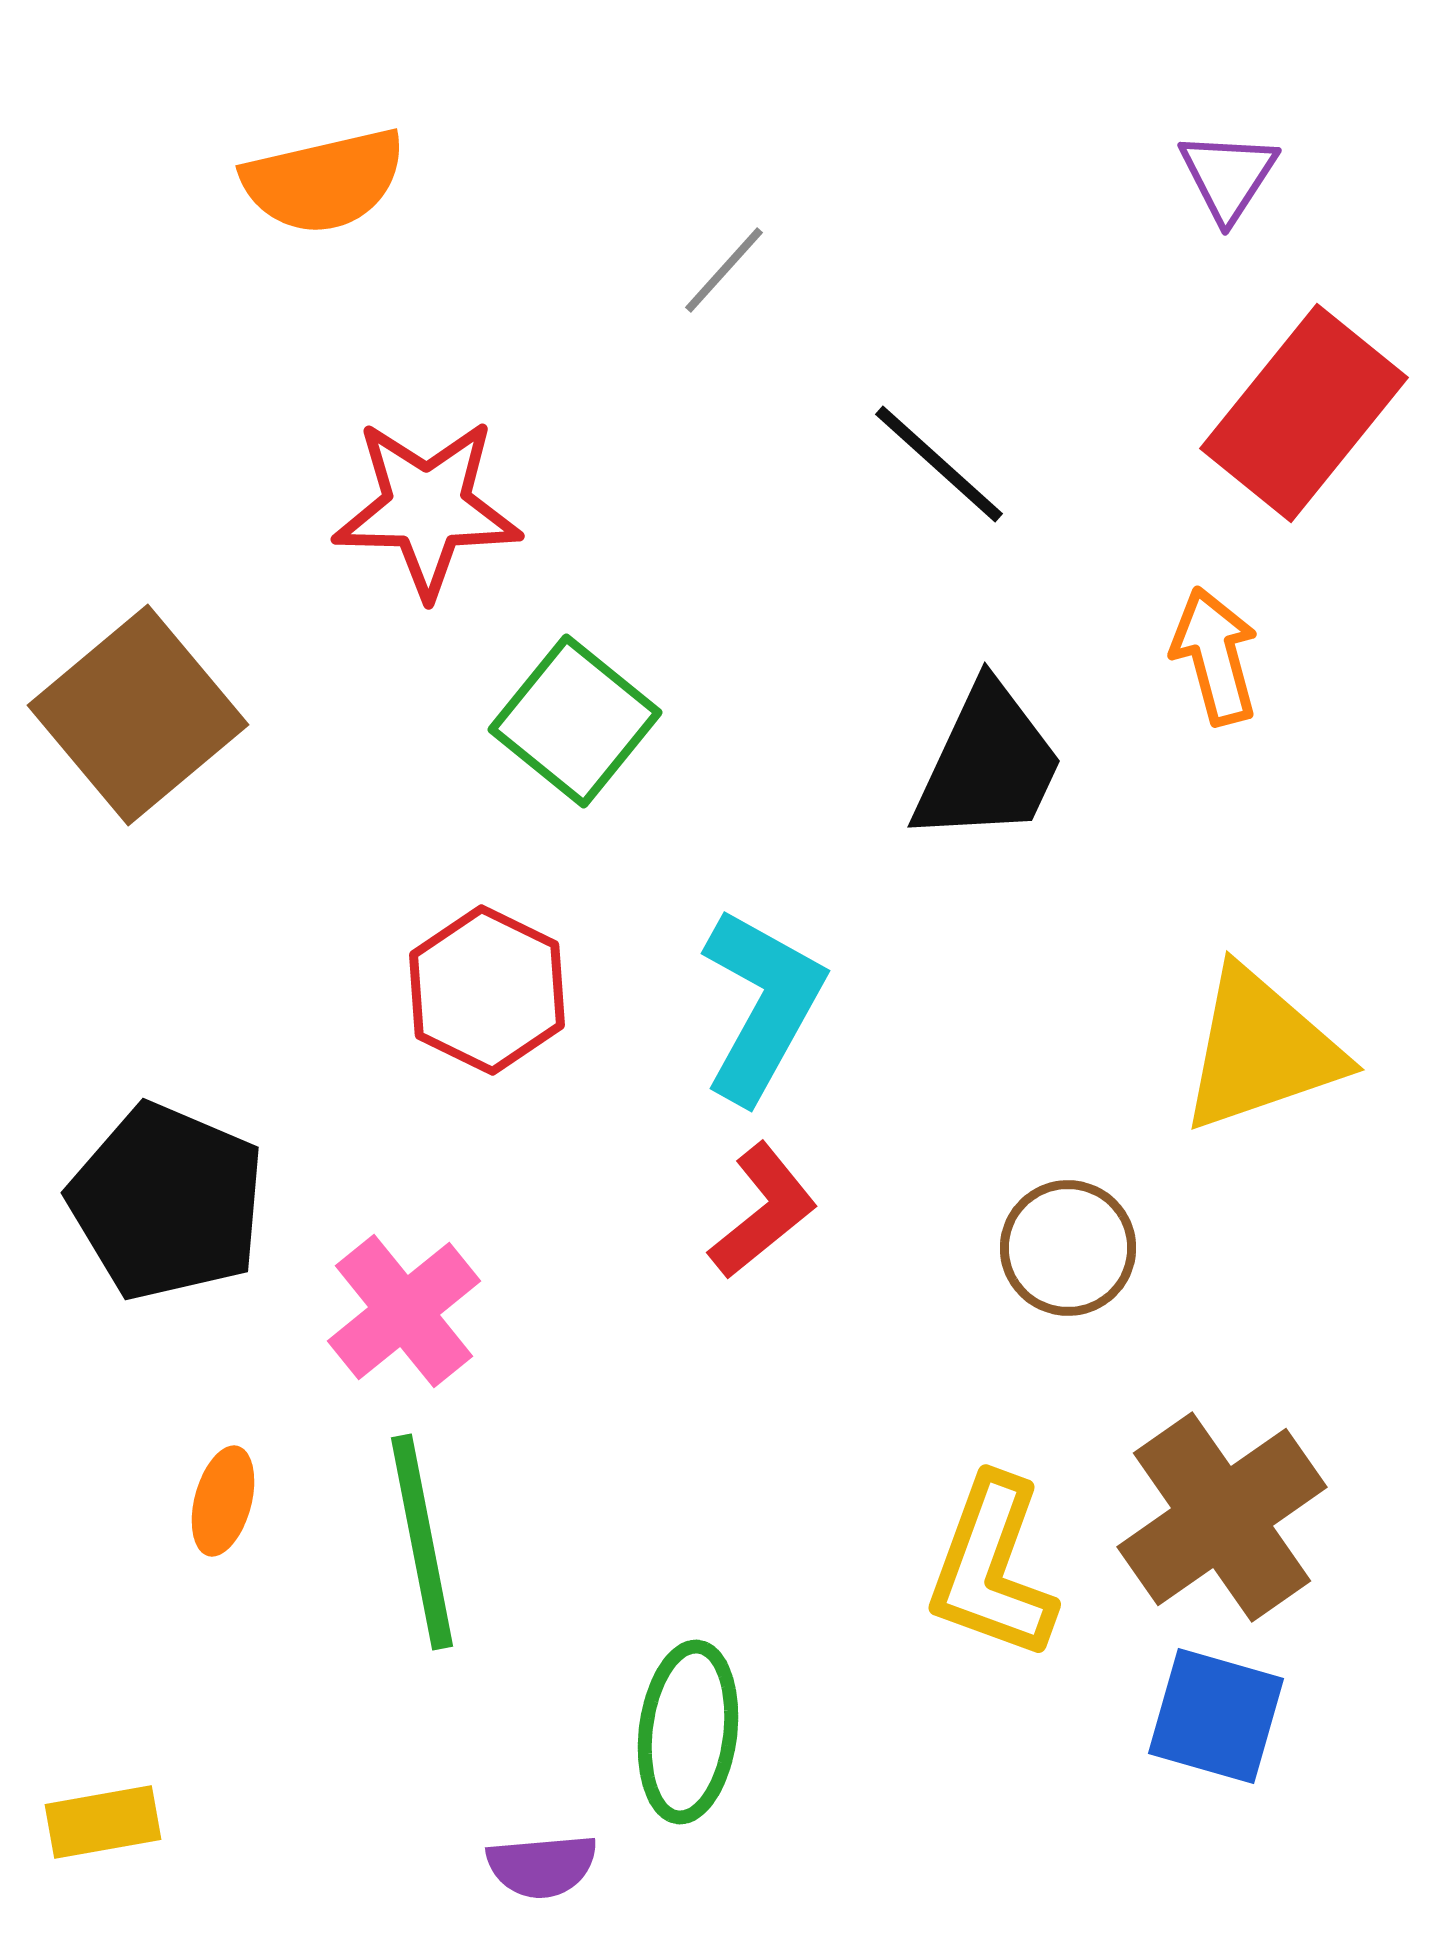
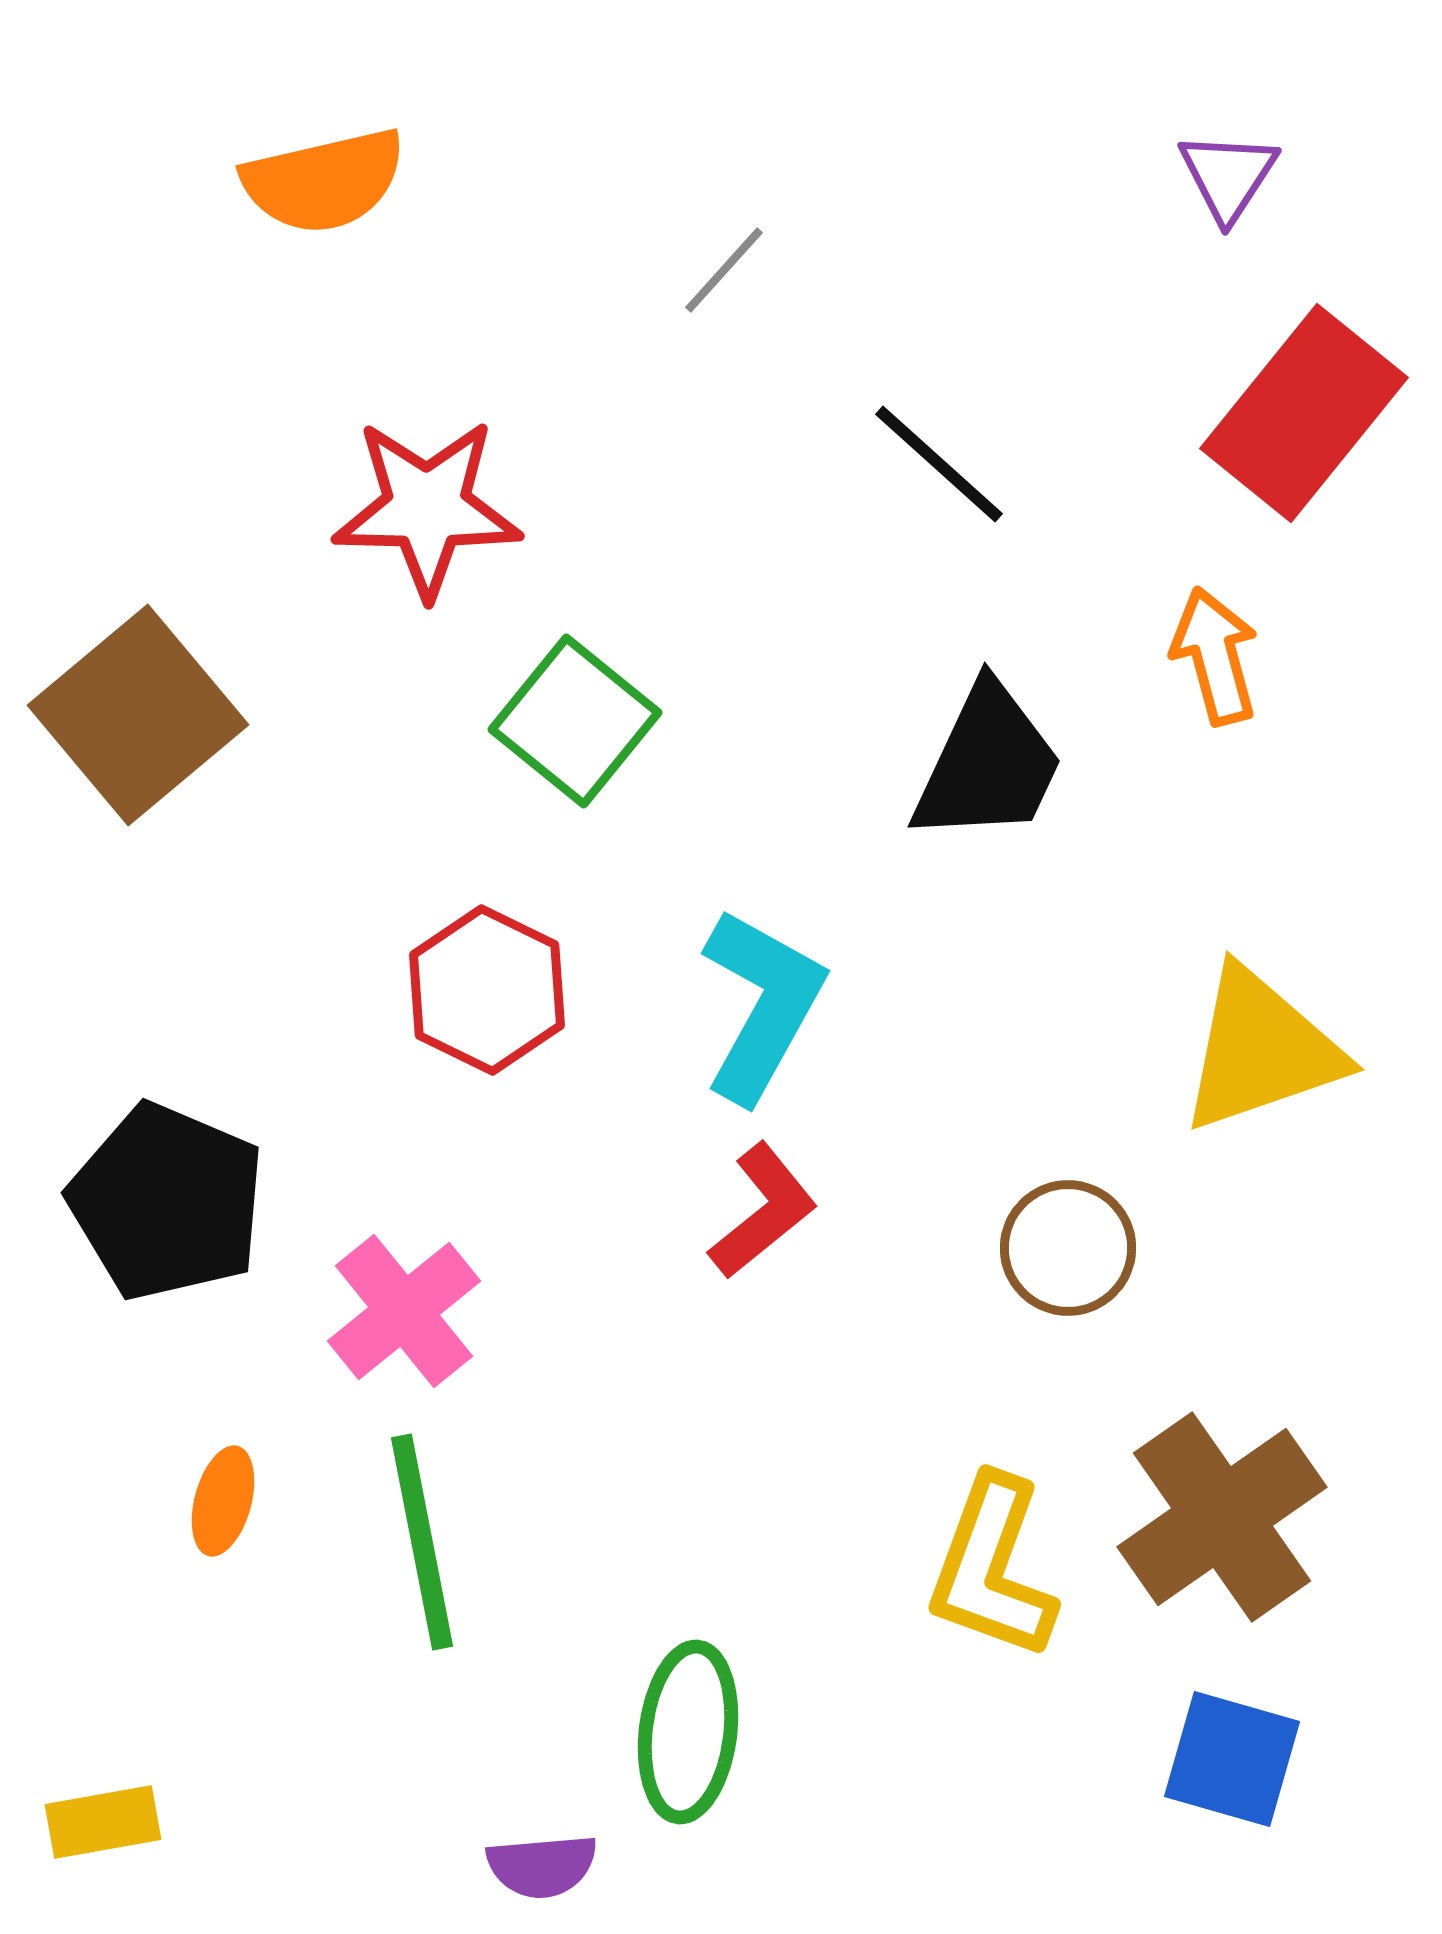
blue square: moved 16 px right, 43 px down
